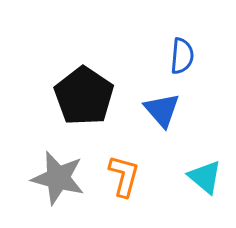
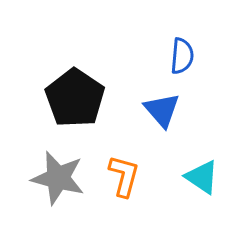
black pentagon: moved 9 px left, 2 px down
cyan triangle: moved 3 px left; rotated 6 degrees counterclockwise
